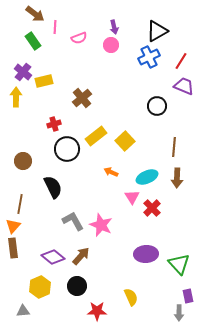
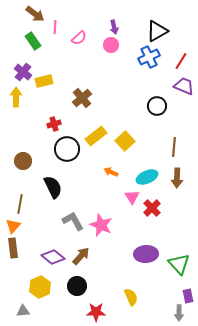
pink semicircle at (79, 38): rotated 21 degrees counterclockwise
red star at (97, 311): moved 1 px left, 1 px down
